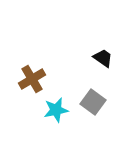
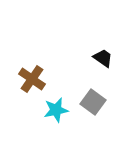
brown cross: rotated 24 degrees counterclockwise
